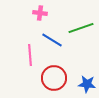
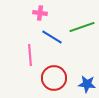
green line: moved 1 px right, 1 px up
blue line: moved 3 px up
